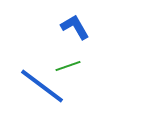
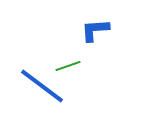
blue L-shape: moved 20 px right, 3 px down; rotated 64 degrees counterclockwise
